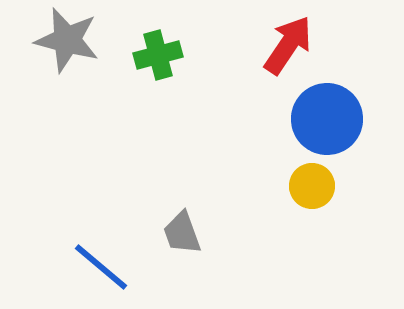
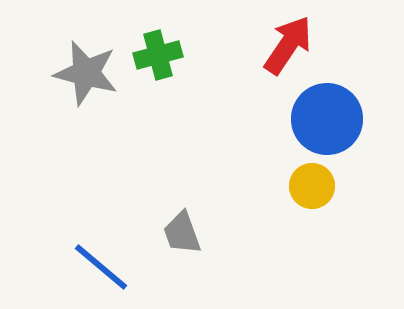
gray star: moved 19 px right, 33 px down
